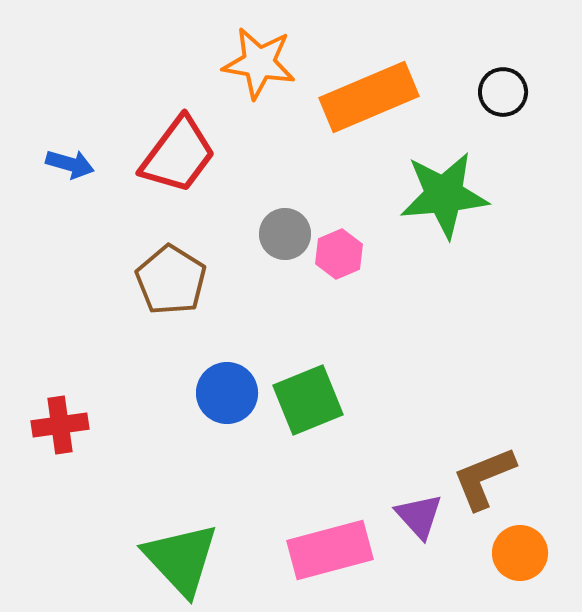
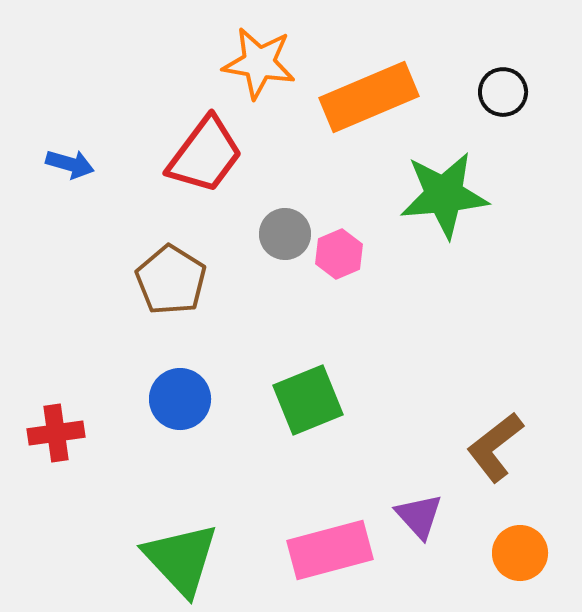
red trapezoid: moved 27 px right
blue circle: moved 47 px left, 6 px down
red cross: moved 4 px left, 8 px down
brown L-shape: moved 11 px right, 31 px up; rotated 16 degrees counterclockwise
